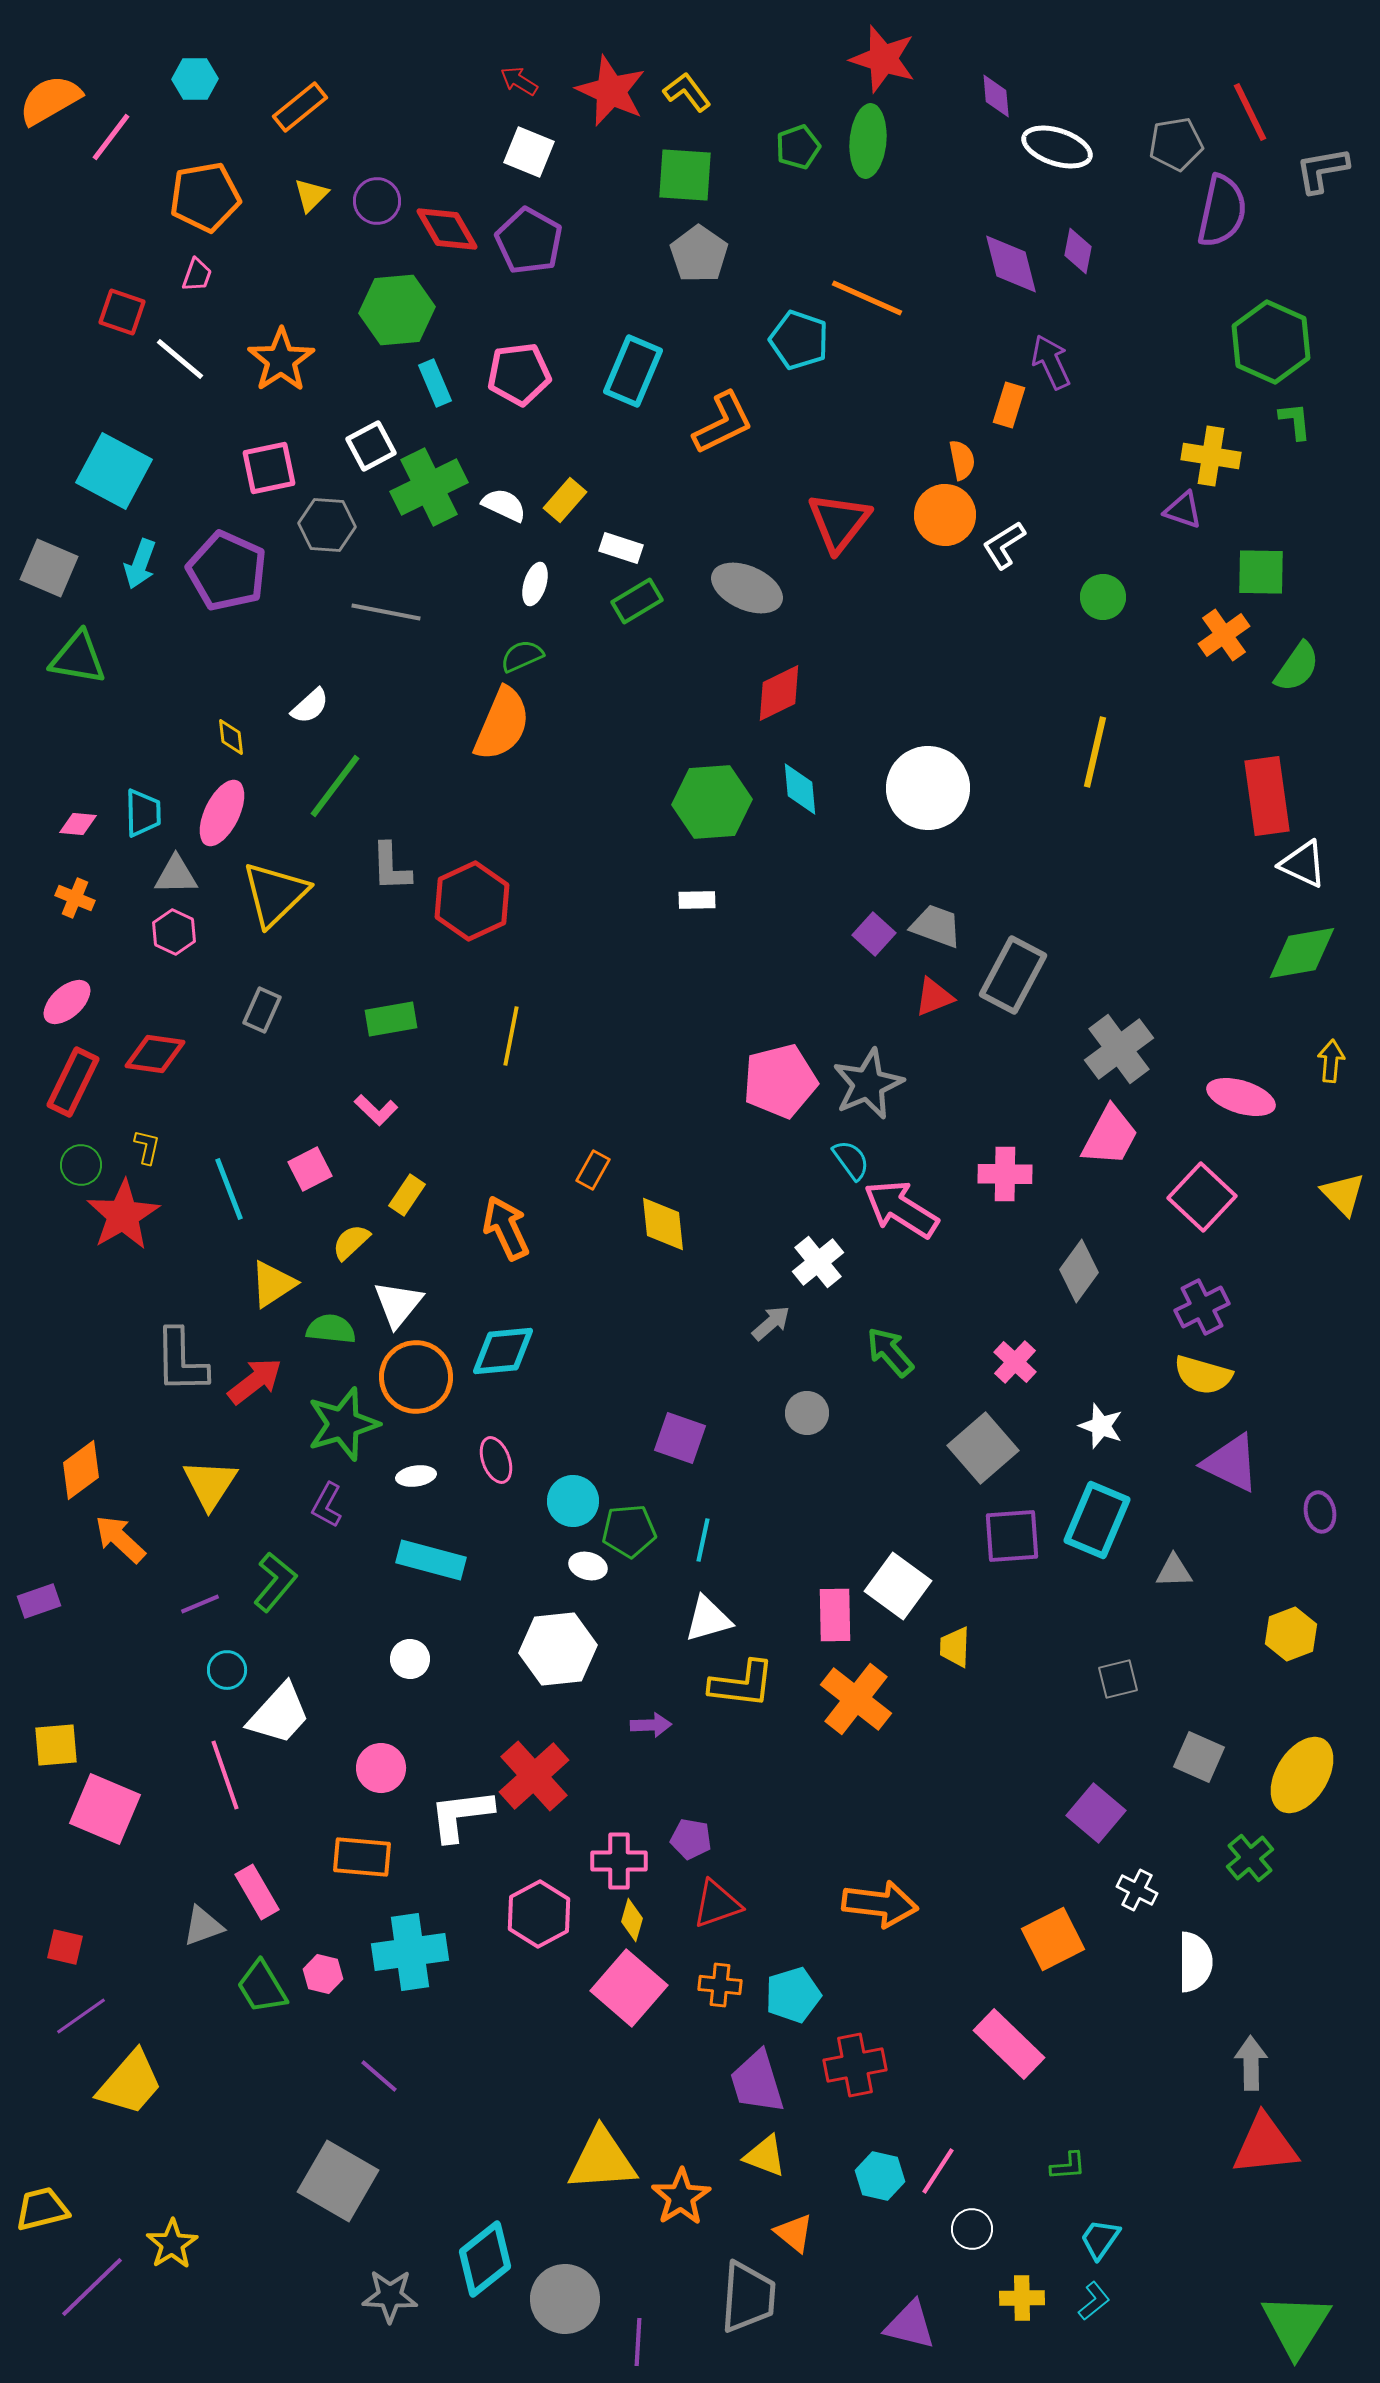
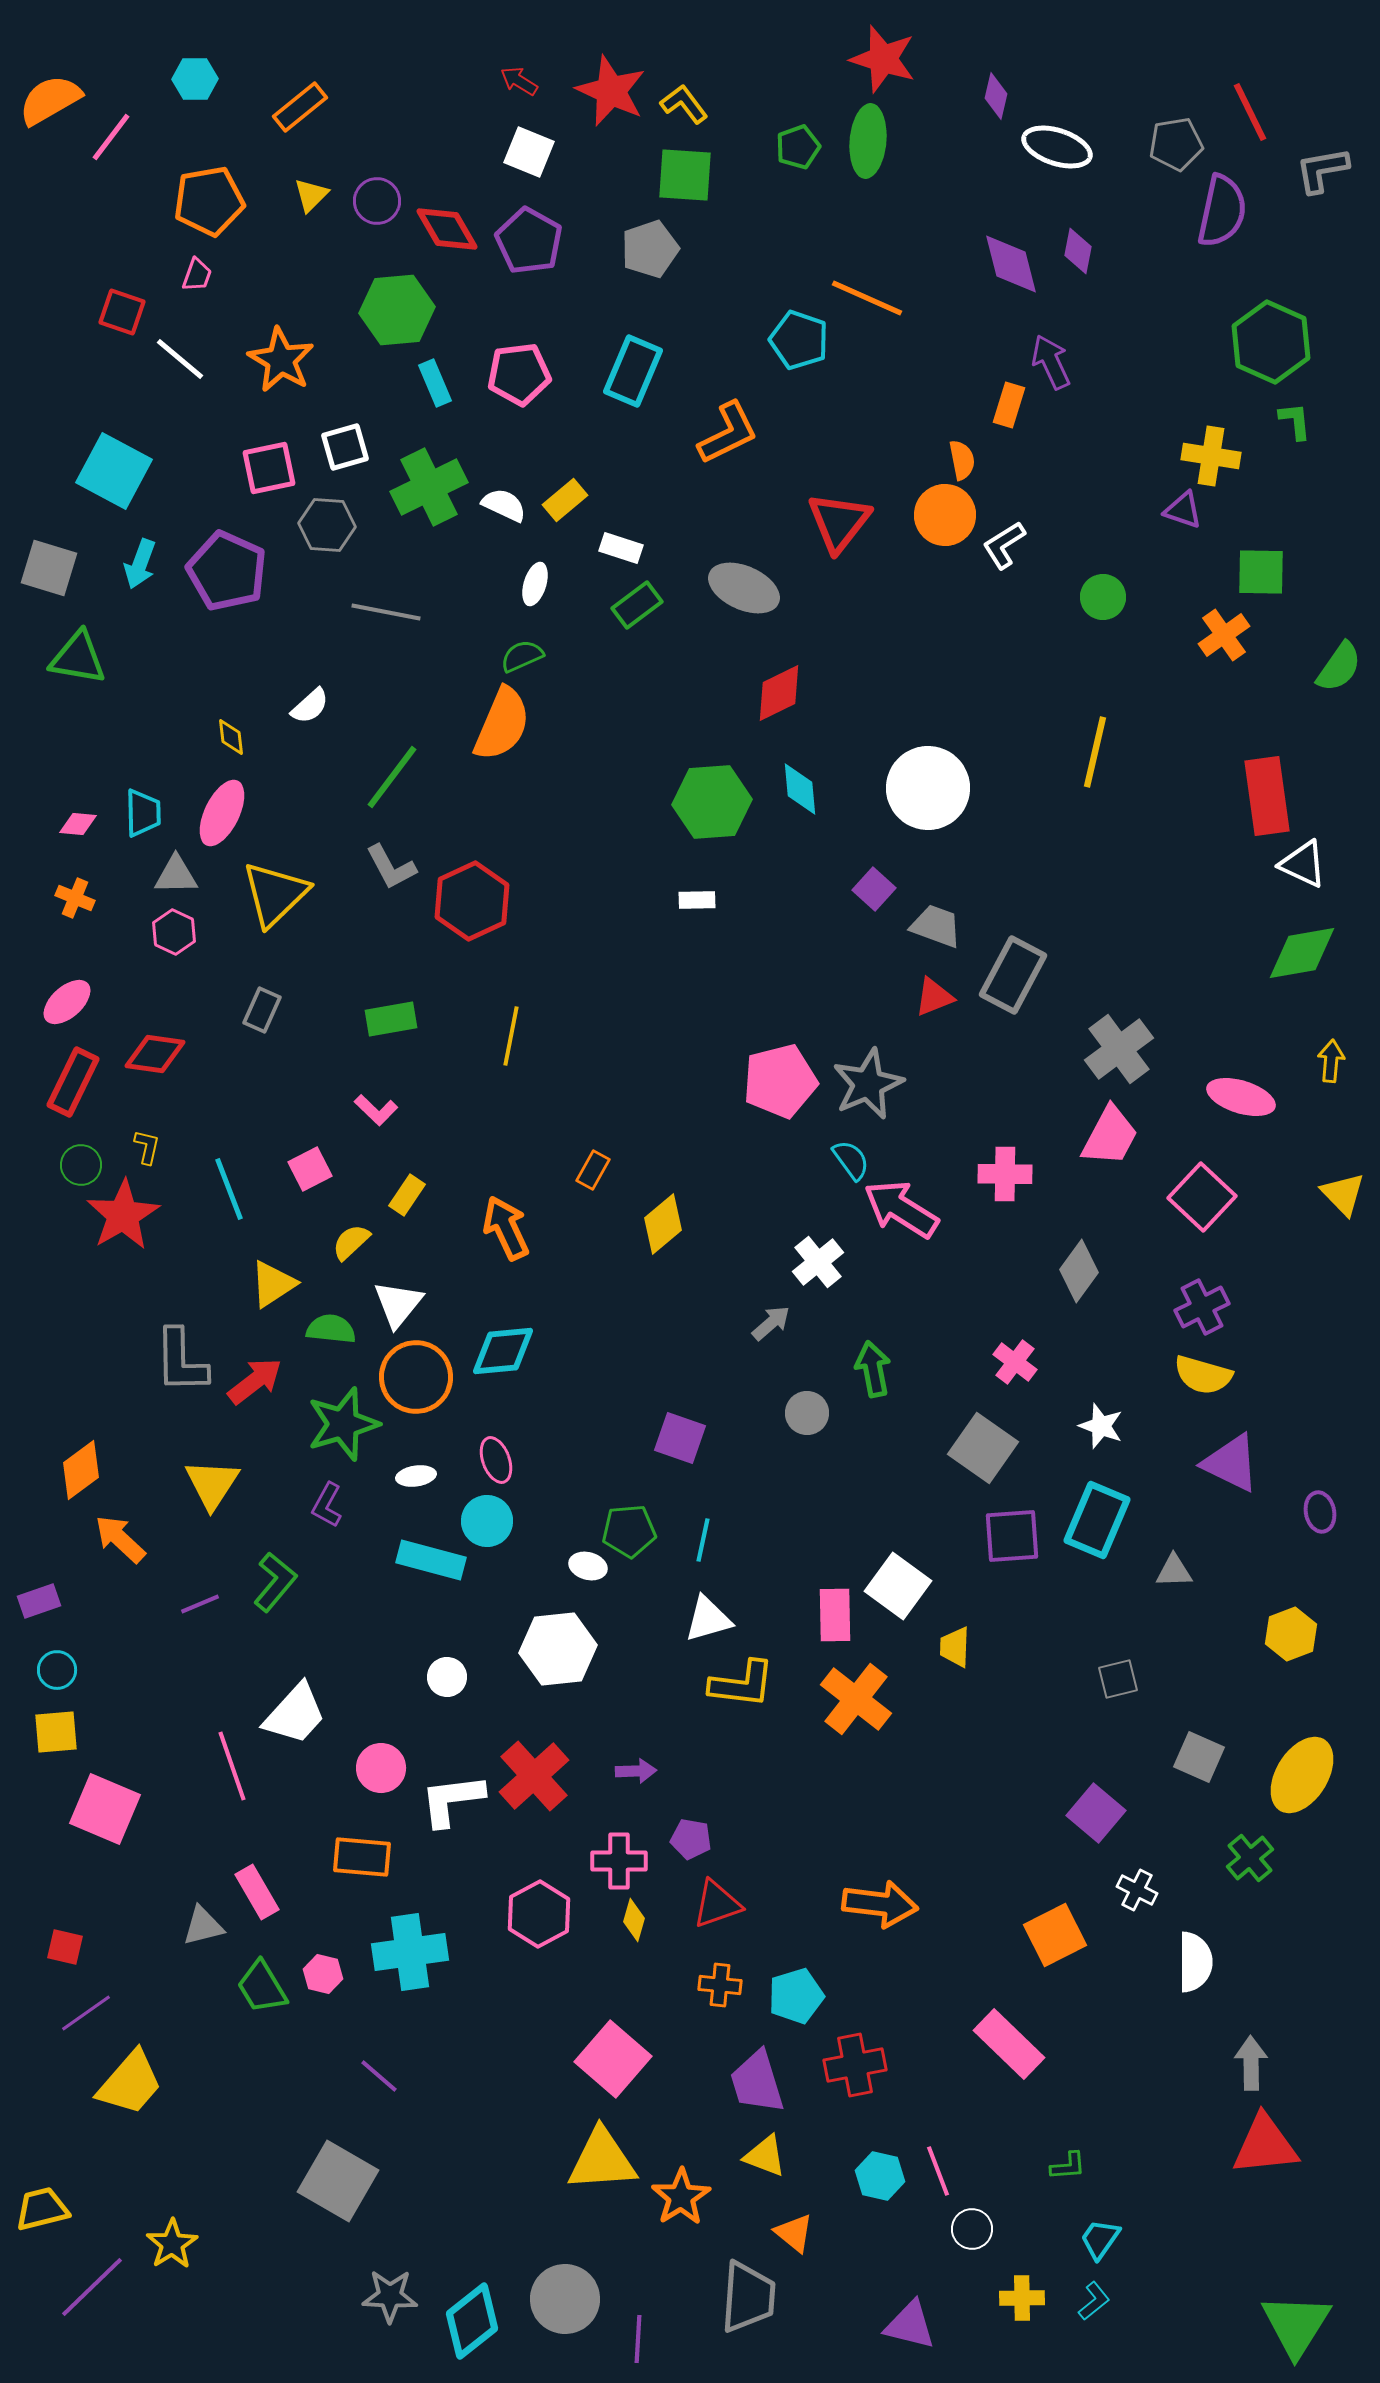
yellow L-shape at (687, 92): moved 3 px left, 12 px down
purple diamond at (996, 96): rotated 18 degrees clockwise
orange pentagon at (205, 197): moved 4 px right, 4 px down
gray pentagon at (699, 254): moved 49 px left, 5 px up; rotated 18 degrees clockwise
orange star at (281, 360): rotated 8 degrees counterclockwise
orange L-shape at (723, 423): moved 5 px right, 10 px down
white square at (371, 446): moved 26 px left, 1 px down; rotated 12 degrees clockwise
yellow rectangle at (565, 500): rotated 9 degrees clockwise
gray square at (49, 568): rotated 6 degrees counterclockwise
gray ellipse at (747, 588): moved 3 px left
green rectangle at (637, 601): moved 4 px down; rotated 6 degrees counterclockwise
green semicircle at (1297, 667): moved 42 px right
green line at (335, 786): moved 57 px right, 9 px up
gray L-shape at (391, 867): rotated 26 degrees counterclockwise
purple square at (874, 934): moved 45 px up
yellow diamond at (663, 1224): rotated 56 degrees clockwise
green arrow at (890, 1352): moved 17 px left, 17 px down; rotated 30 degrees clockwise
pink cross at (1015, 1362): rotated 6 degrees counterclockwise
gray square at (983, 1448): rotated 14 degrees counterclockwise
yellow triangle at (210, 1484): moved 2 px right
cyan circle at (573, 1501): moved 86 px left, 20 px down
white circle at (410, 1659): moved 37 px right, 18 px down
cyan circle at (227, 1670): moved 170 px left
white trapezoid at (279, 1714): moved 16 px right
purple arrow at (651, 1725): moved 15 px left, 46 px down
yellow square at (56, 1745): moved 13 px up
pink line at (225, 1775): moved 7 px right, 9 px up
white L-shape at (461, 1815): moved 9 px left, 15 px up
yellow diamond at (632, 1920): moved 2 px right
gray triangle at (203, 1926): rotated 6 degrees clockwise
orange square at (1053, 1939): moved 2 px right, 4 px up
pink square at (629, 1988): moved 16 px left, 71 px down
cyan pentagon at (793, 1995): moved 3 px right, 1 px down
purple line at (81, 2016): moved 5 px right, 3 px up
pink line at (938, 2171): rotated 54 degrees counterclockwise
cyan diamond at (485, 2259): moved 13 px left, 62 px down
purple line at (638, 2342): moved 3 px up
